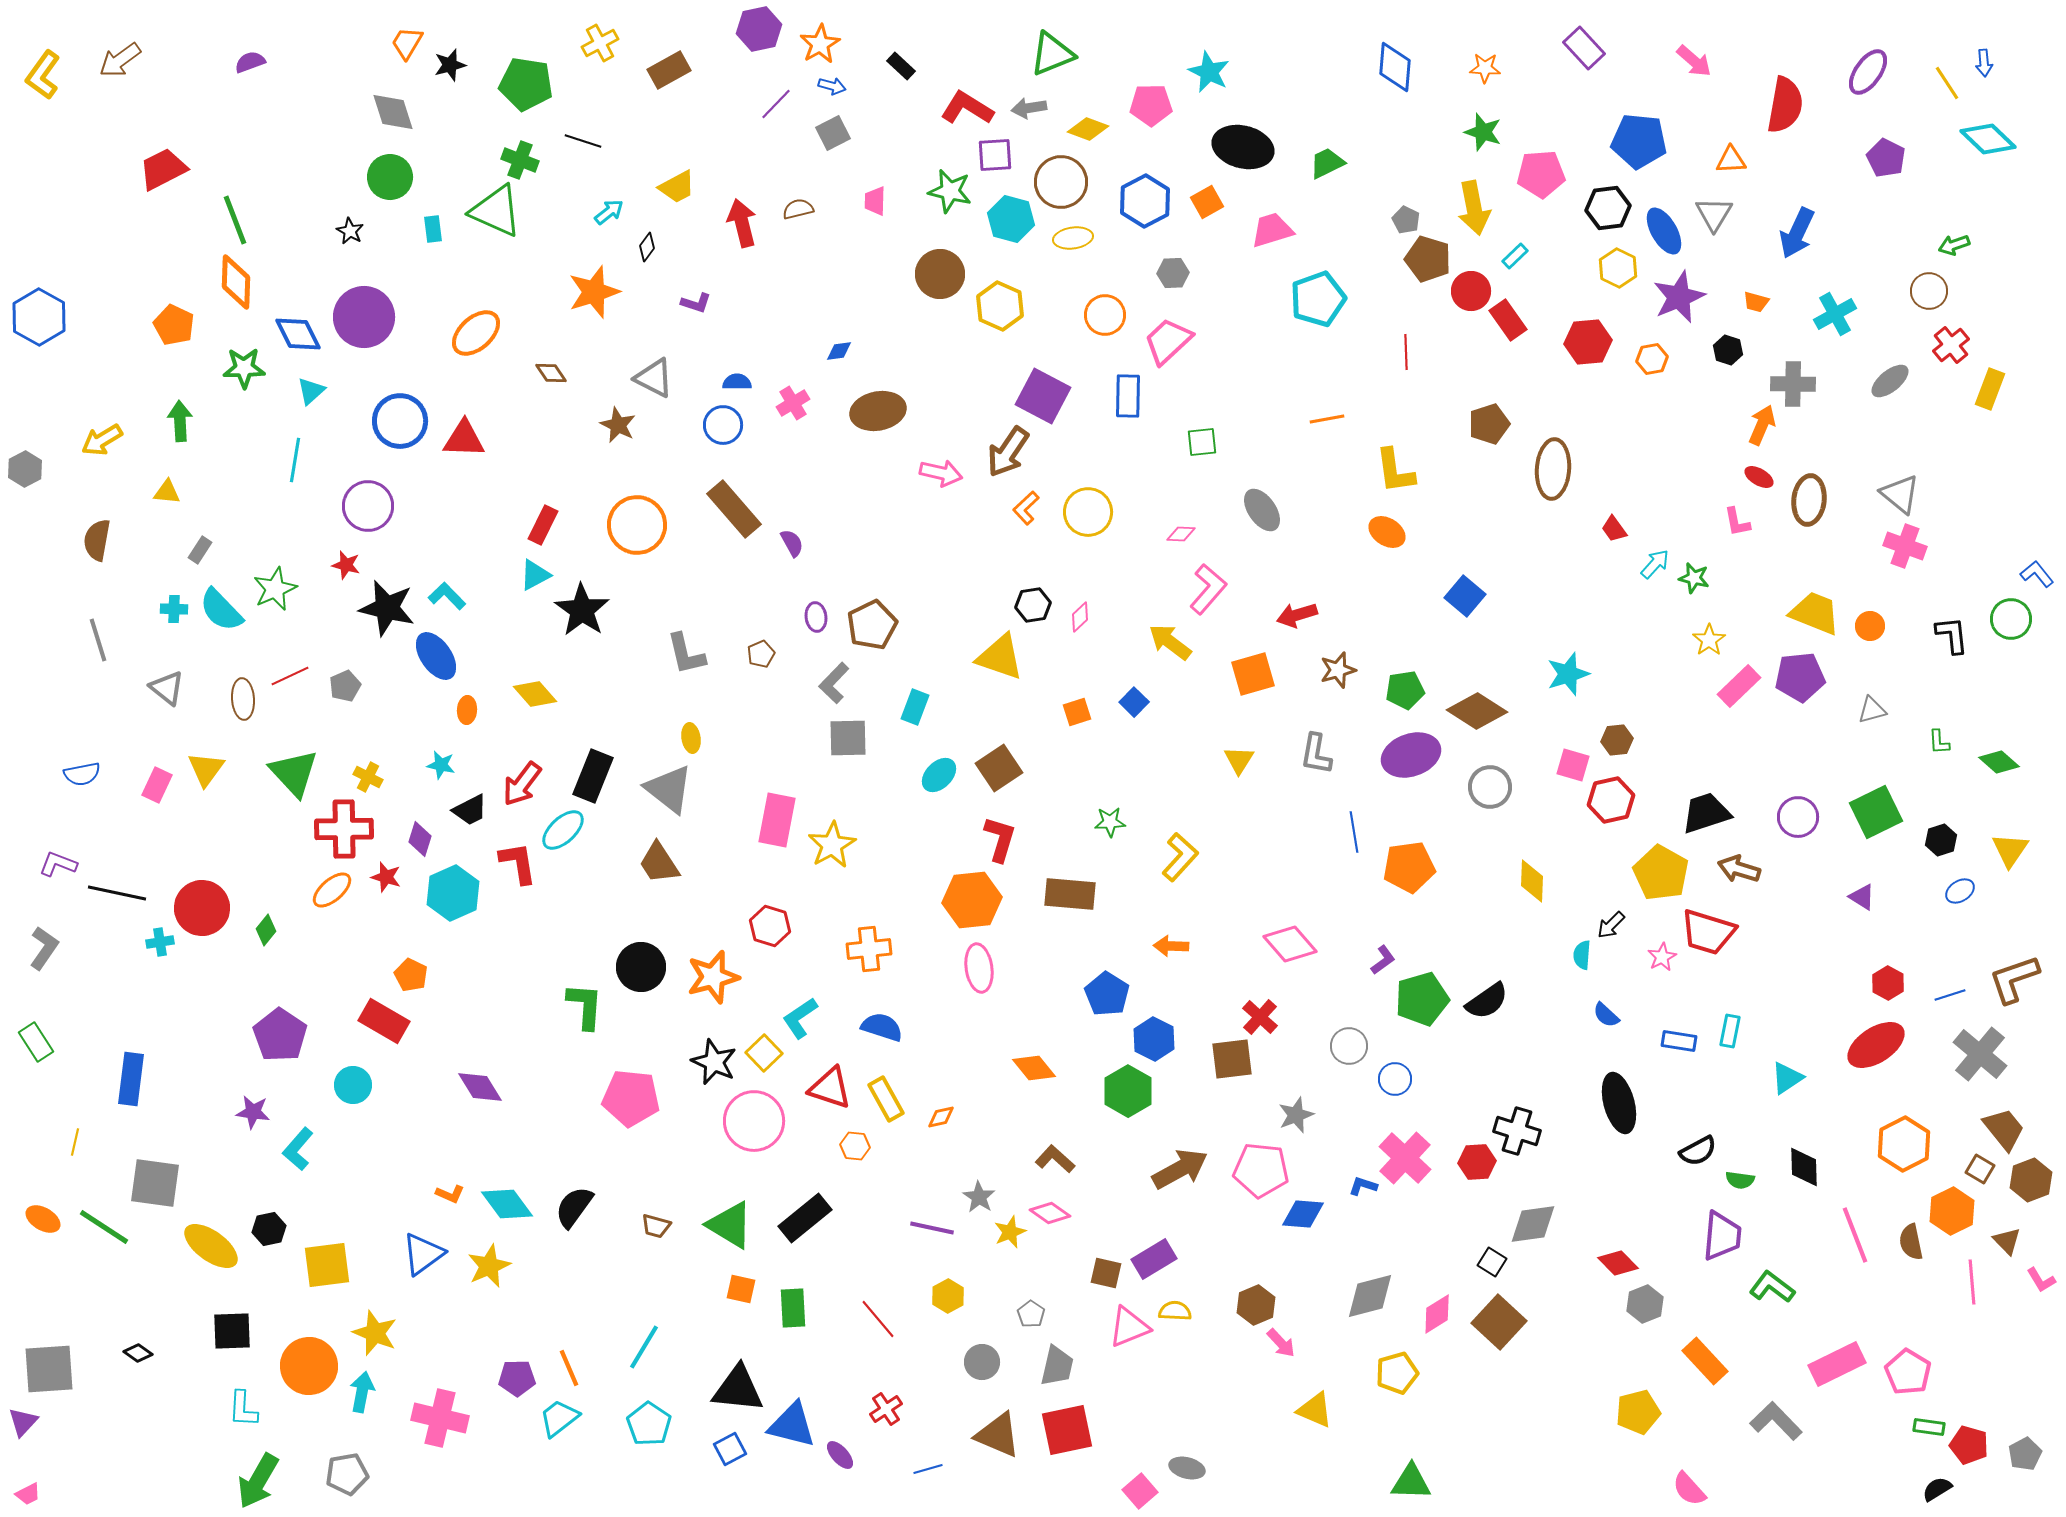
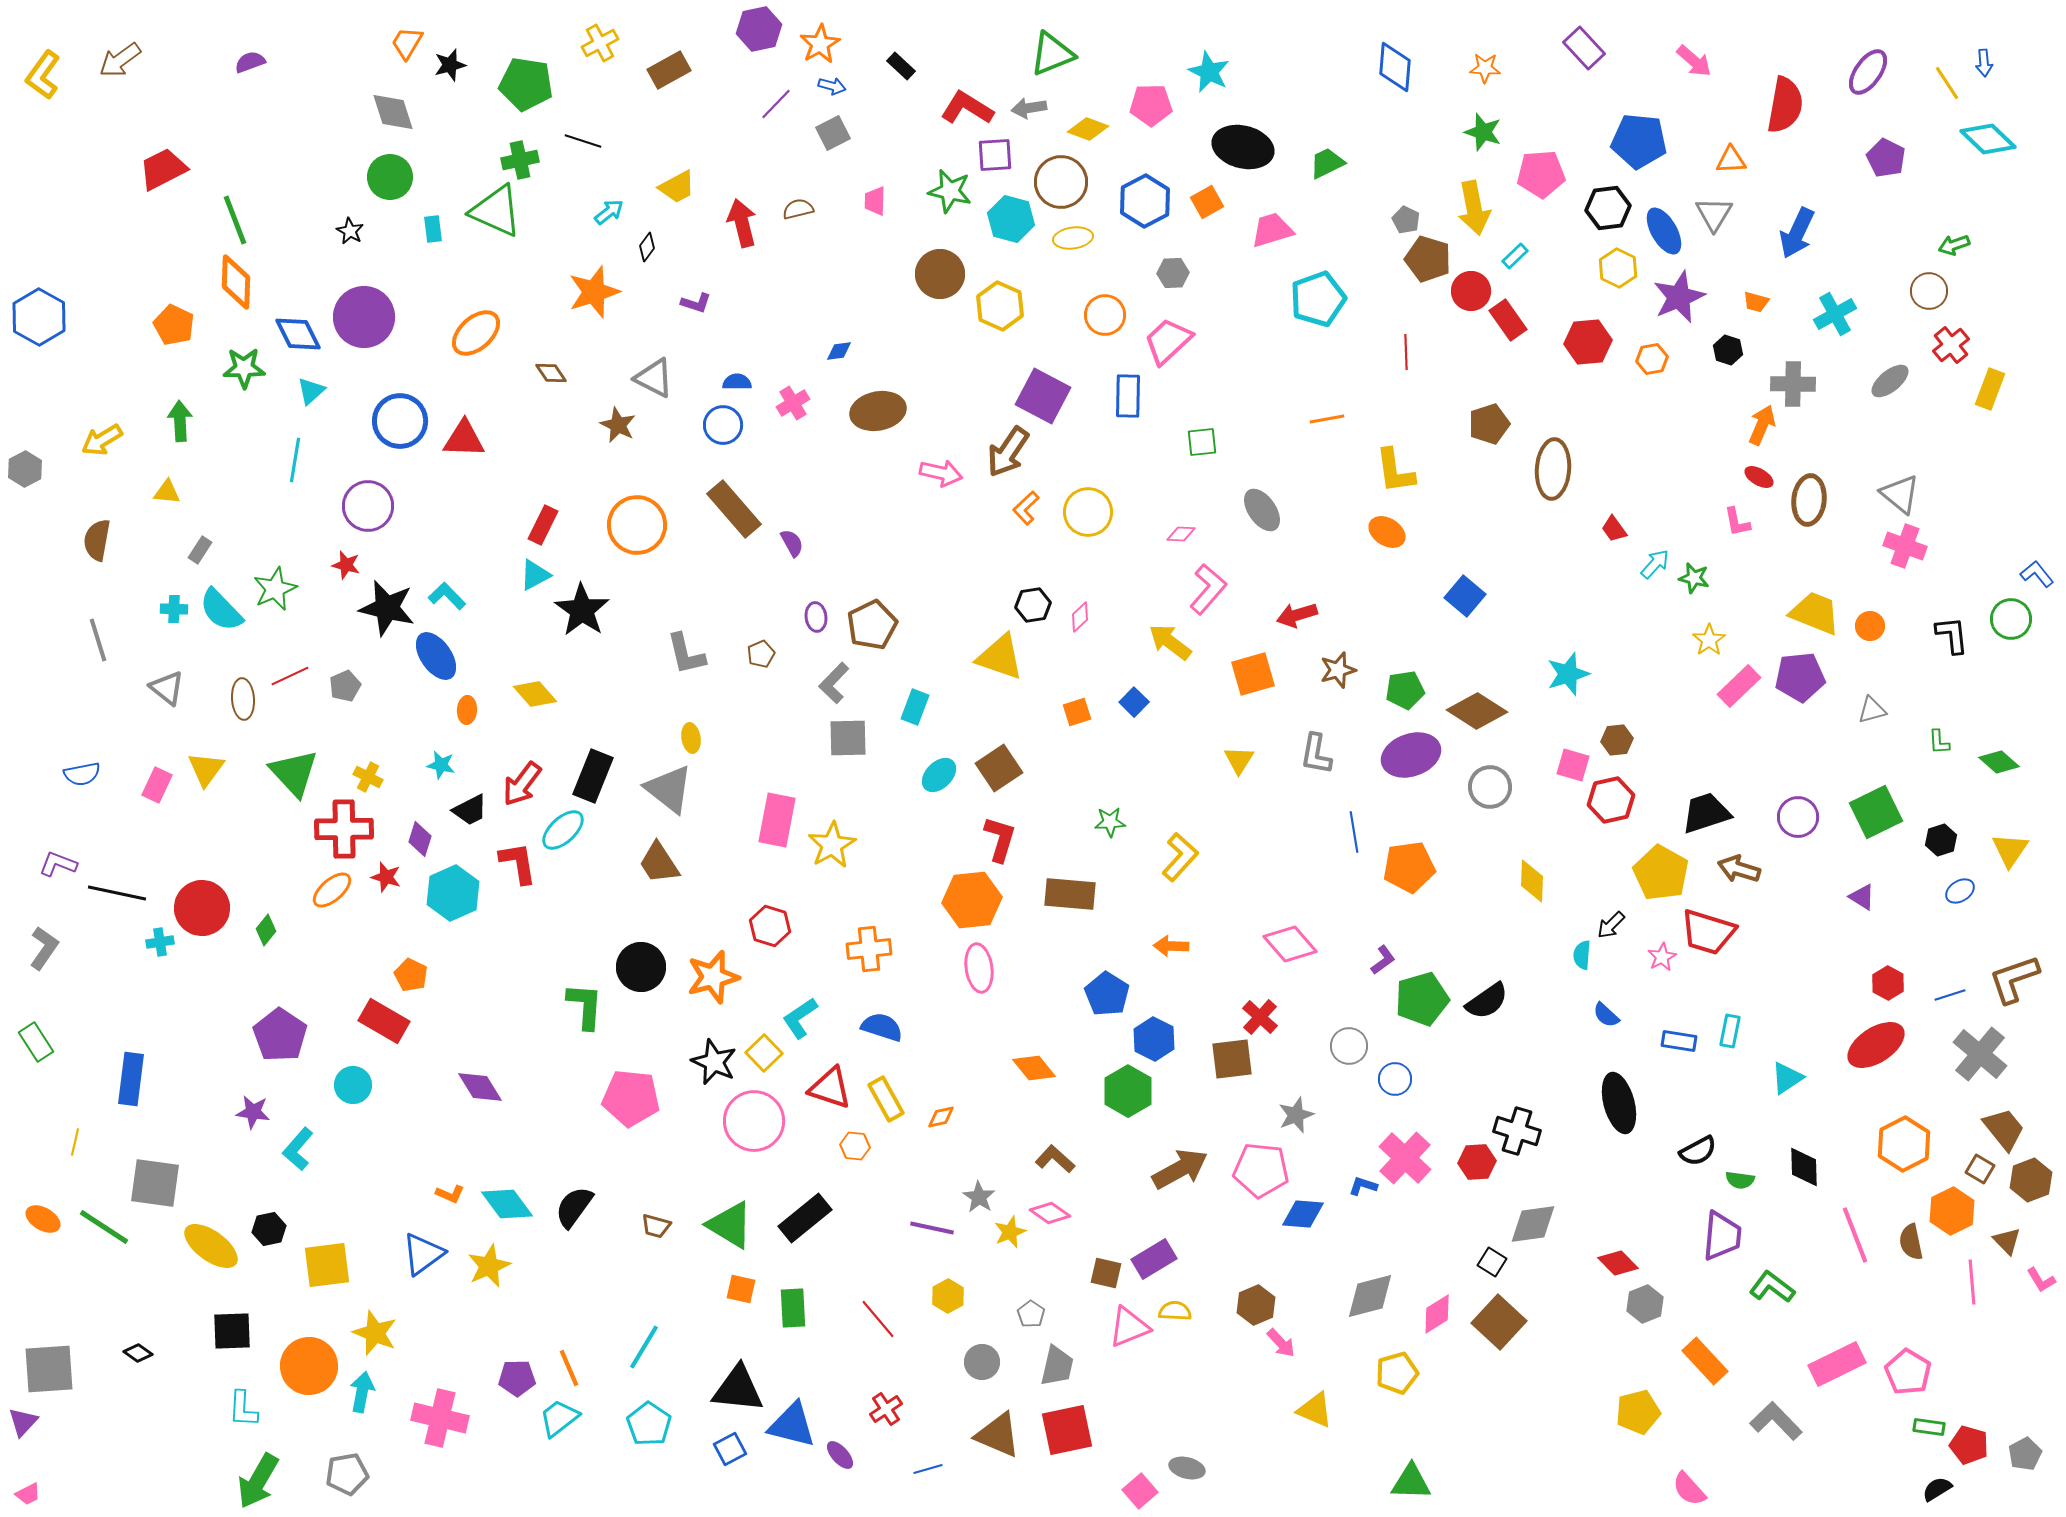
green cross at (520, 160): rotated 33 degrees counterclockwise
